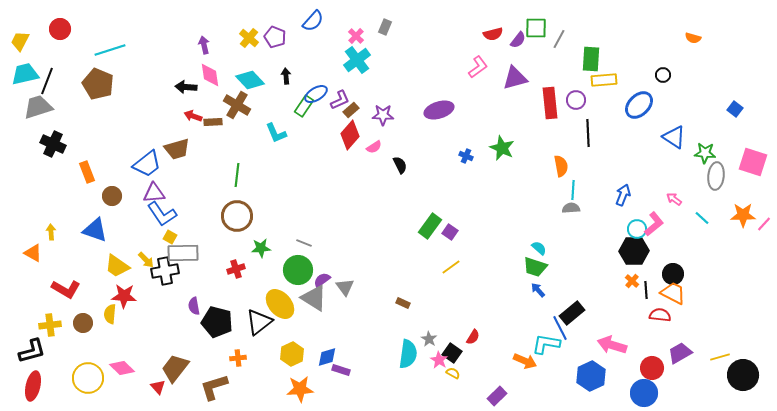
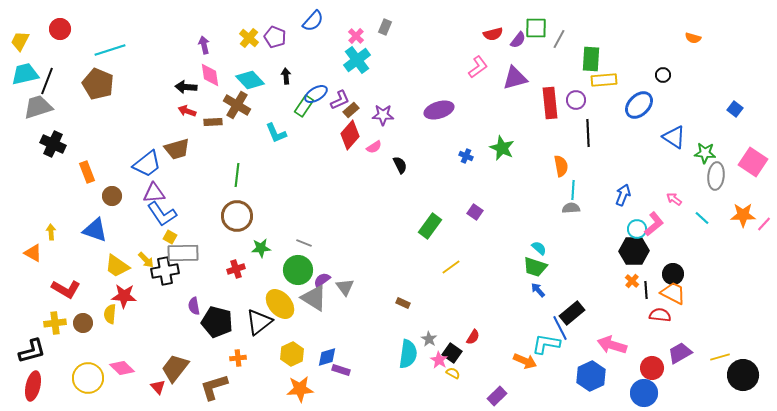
red arrow at (193, 116): moved 6 px left, 5 px up
pink square at (753, 162): rotated 16 degrees clockwise
purple square at (450, 232): moved 25 px right, 20 px up
yellow cross at (50, 325): moved 5 px right, 2 px up
